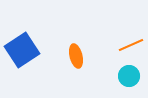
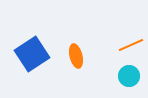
blue square: moved 10 px right, 4 px down
